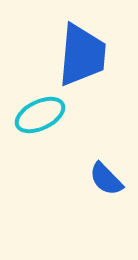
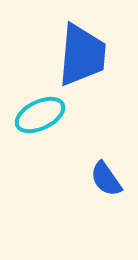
blue semicircle: rotated 9 degrees clockwise
